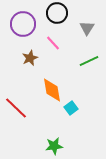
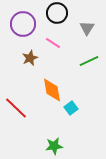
pink line: rotated 14 degrees counterclockwise
